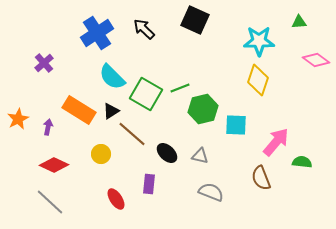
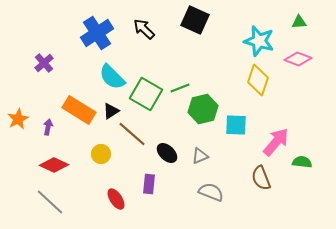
cyan star: rotated 16 degrees clockwise
pink diamond: moved 18 px left, 1 px up; rotated 16 degrees counterclockwise
gray triangle: rotated 36 degrees counterclockwise
